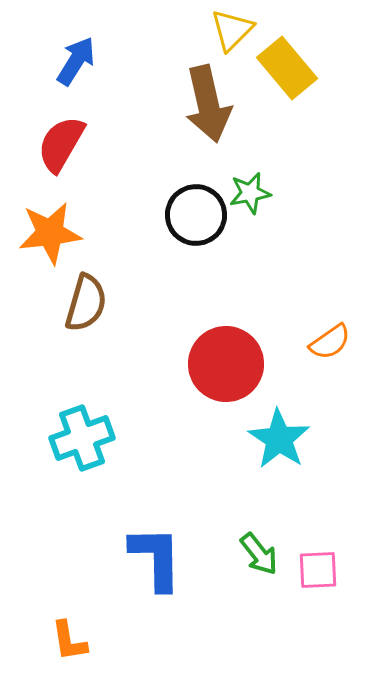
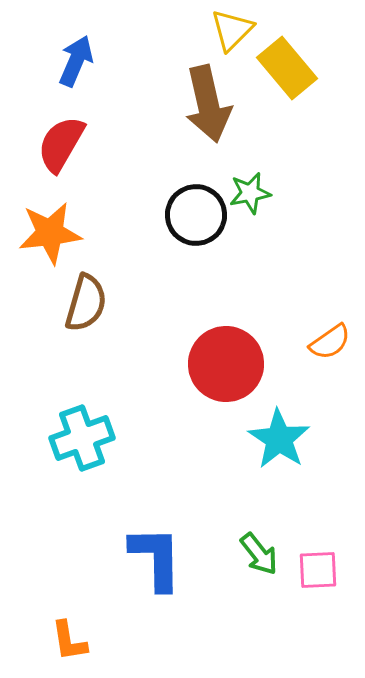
blue arrow: rotated 9 degrees counterclockwise
